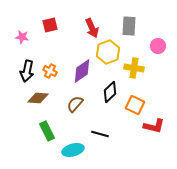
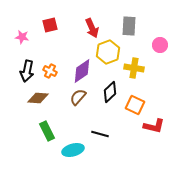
pink circle: moved 2 px right, 1 px up
brown semicircle: moved 3 px right, 7 px up
